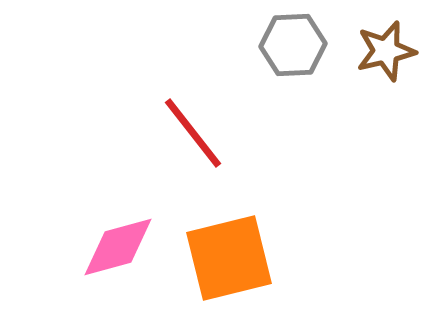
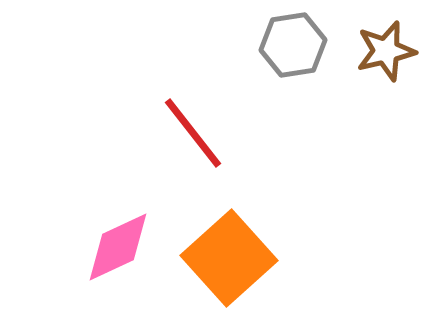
gray hexagon: rotated 6 degrees counterclockwise
pink diamond: rotated 10 degrees counterclockwise
orange square: rotated 28 degrees counterclockwise
